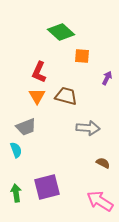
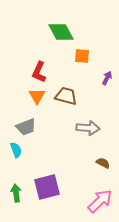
green diamond: rotated 20 degrees clockwise
pink arrow: rotated 104 degrees clockwise
